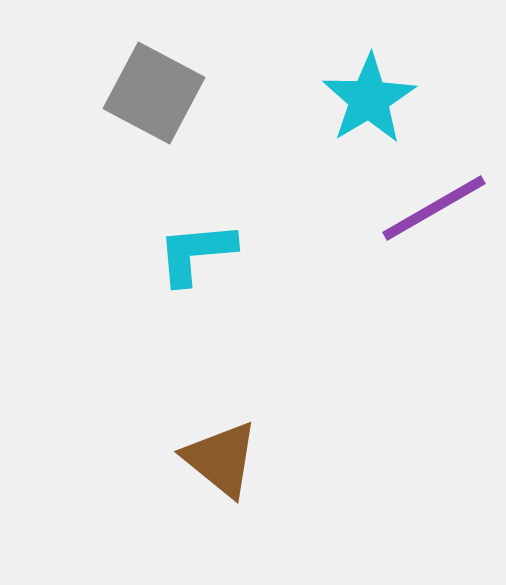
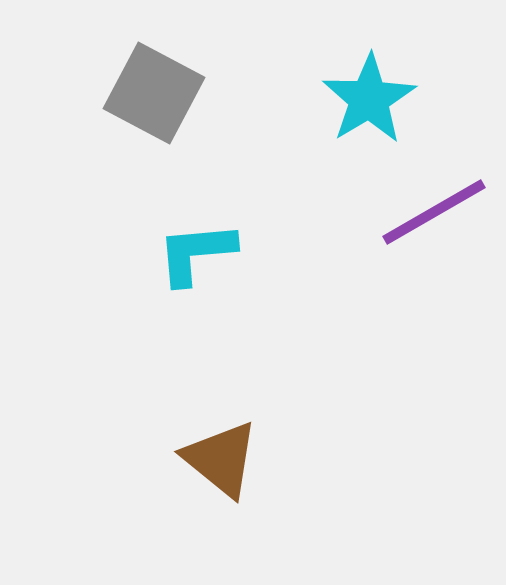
purple line: moved 4 px down
